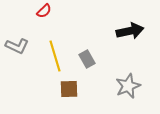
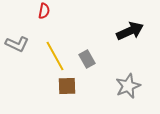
red semicircle: rotated 35 degrees counterclockwise
black arrow: rotated 12 degrees counterclockwise
gray L-shape: moved 2 px up
yellow line: rotated 12 degrees counterclockwise
brown square: moved 2 px left, 3 px up
